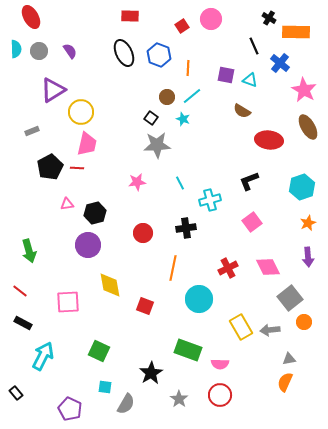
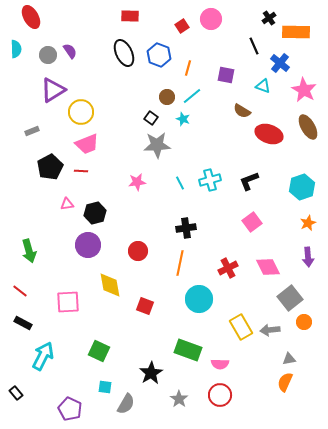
black cross at (269, 18): rotated 24 degrees clockwise
gray circle at (39, 51): moved 9 px right, 4 px down
orange line at (188, 68): rotated 14 degrees clockwise
cyan triangle at (250, 80): moved 13 px right, 6 px down
red ellipse at (269, 140): moved 6 px up; rotated 12 degrees clockwise
pink trapezoid at (87, 144): rotated 55 degrees clockwise
red line at (77, 168): moved 4 px right, 3 px down
cyan cross at (210, 200): moved 20 px up
red circle at (143, 233): moved 5 px left, 18 px down
orange line at (173, 268): moved 7 px right, 5 px up
